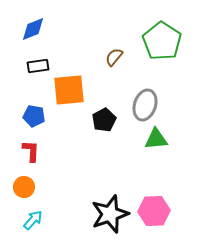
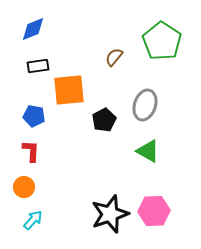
green triangle: moved 8 px left, 12 px down; rotated 35 degrees clockwise
